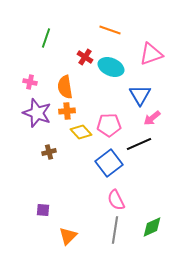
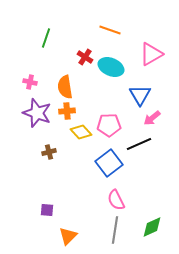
pink triangle: rotated 10 degrees counterclockwise
purple square: moved 4 px right
